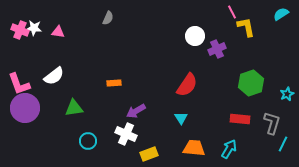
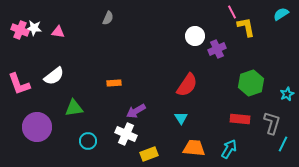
purple circle: moved 12 px right, 19 px down
